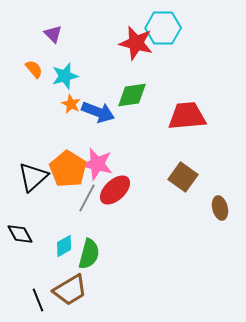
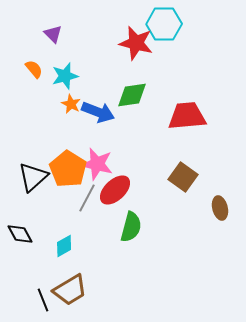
cyan hexagon: moved 1 px right, 4 px up
green semicircle: moved 42 px right, 27 px up
black line: moved 5 px right
